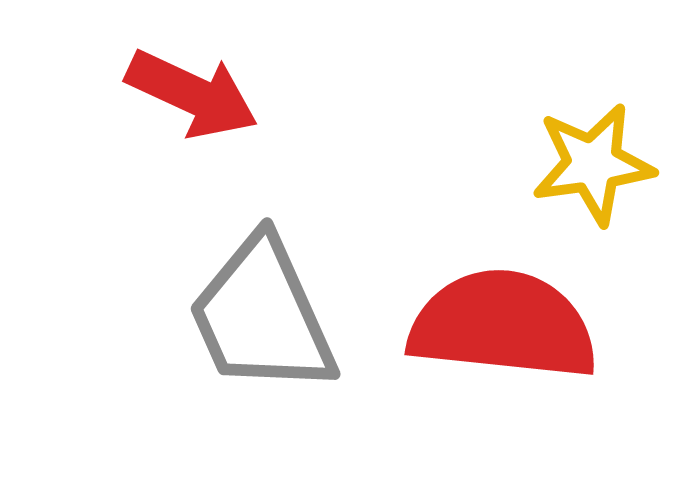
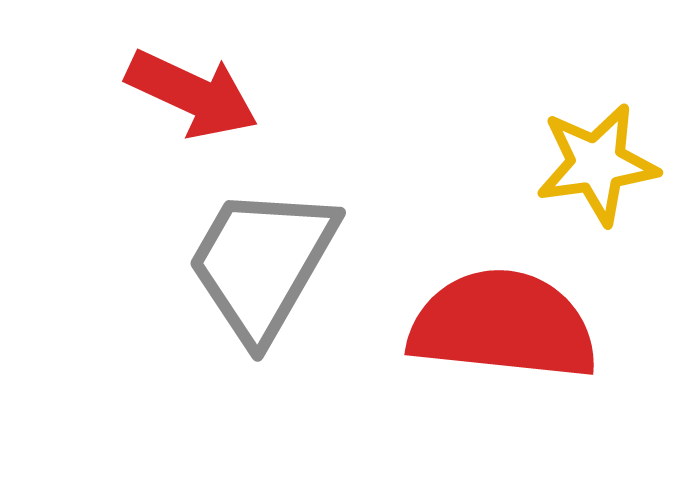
yellow star: moved 4 px right
gray trapezoid: moved 53 px up; rotated 54 degrees clockwise
